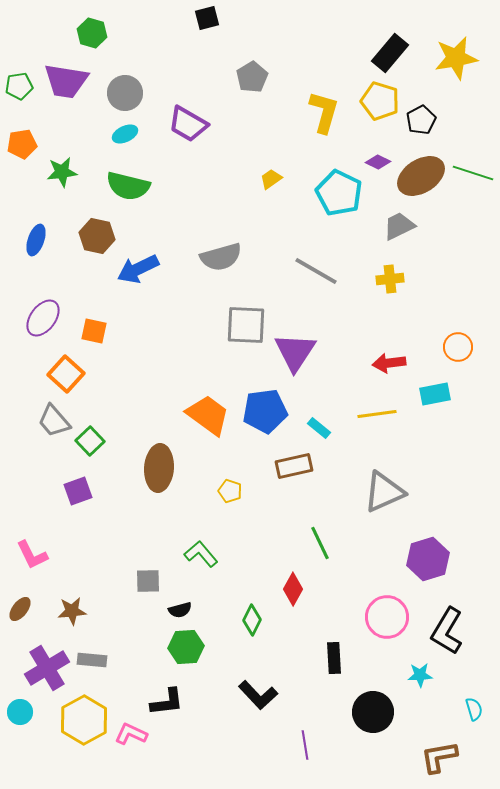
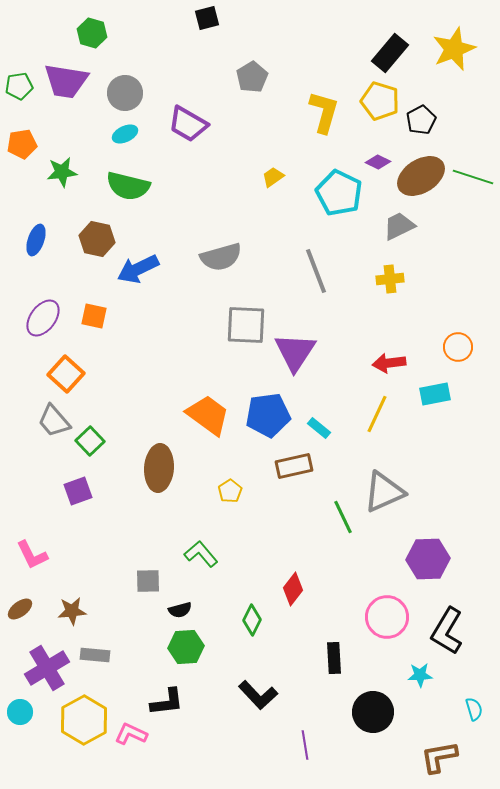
yellow star at (456, 58): moved 2 px left, 9 px up; rotated 12 degrees counterclockwise
green line at (473, 173): moved 4 px down
yellow trapezoid at (271, 179): moved 2 px right, 2 px up
brown hexagon at (97, 236): moved 3 px down
gray line at (316, 271): rotated 39 degrees clockwise
orange square at (94, 331): moved 15 px up
blue pentagon at (265, 411): moved 3 px right, 4 px down
yellow line at (377, 414): rotated 57 degrees counterclockwise
yellow pentagon at (230, 491): rotated 20 degrees clockwise
green line at (320, 543): moved 23 px right, 26 px up
purple hexagon at (428, 559): rotated 15 degrees clockwise
red diamond at (293, 589): rotated 8 degrees clockwise
brown ellipse at (20, 609): rotated 15 degrees clockwise
gray rectangle at (92, 660): moved 3 px right, 5 px up
